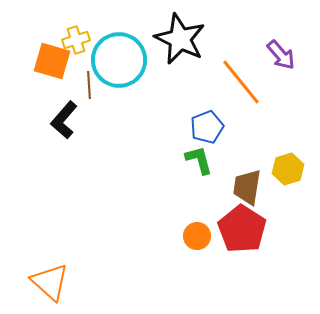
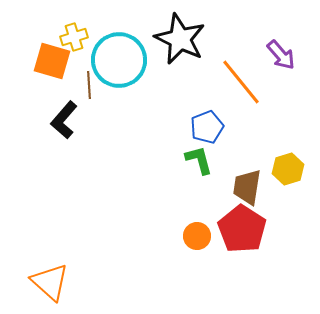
yellow cross: moved 2 px left, 3 px up
